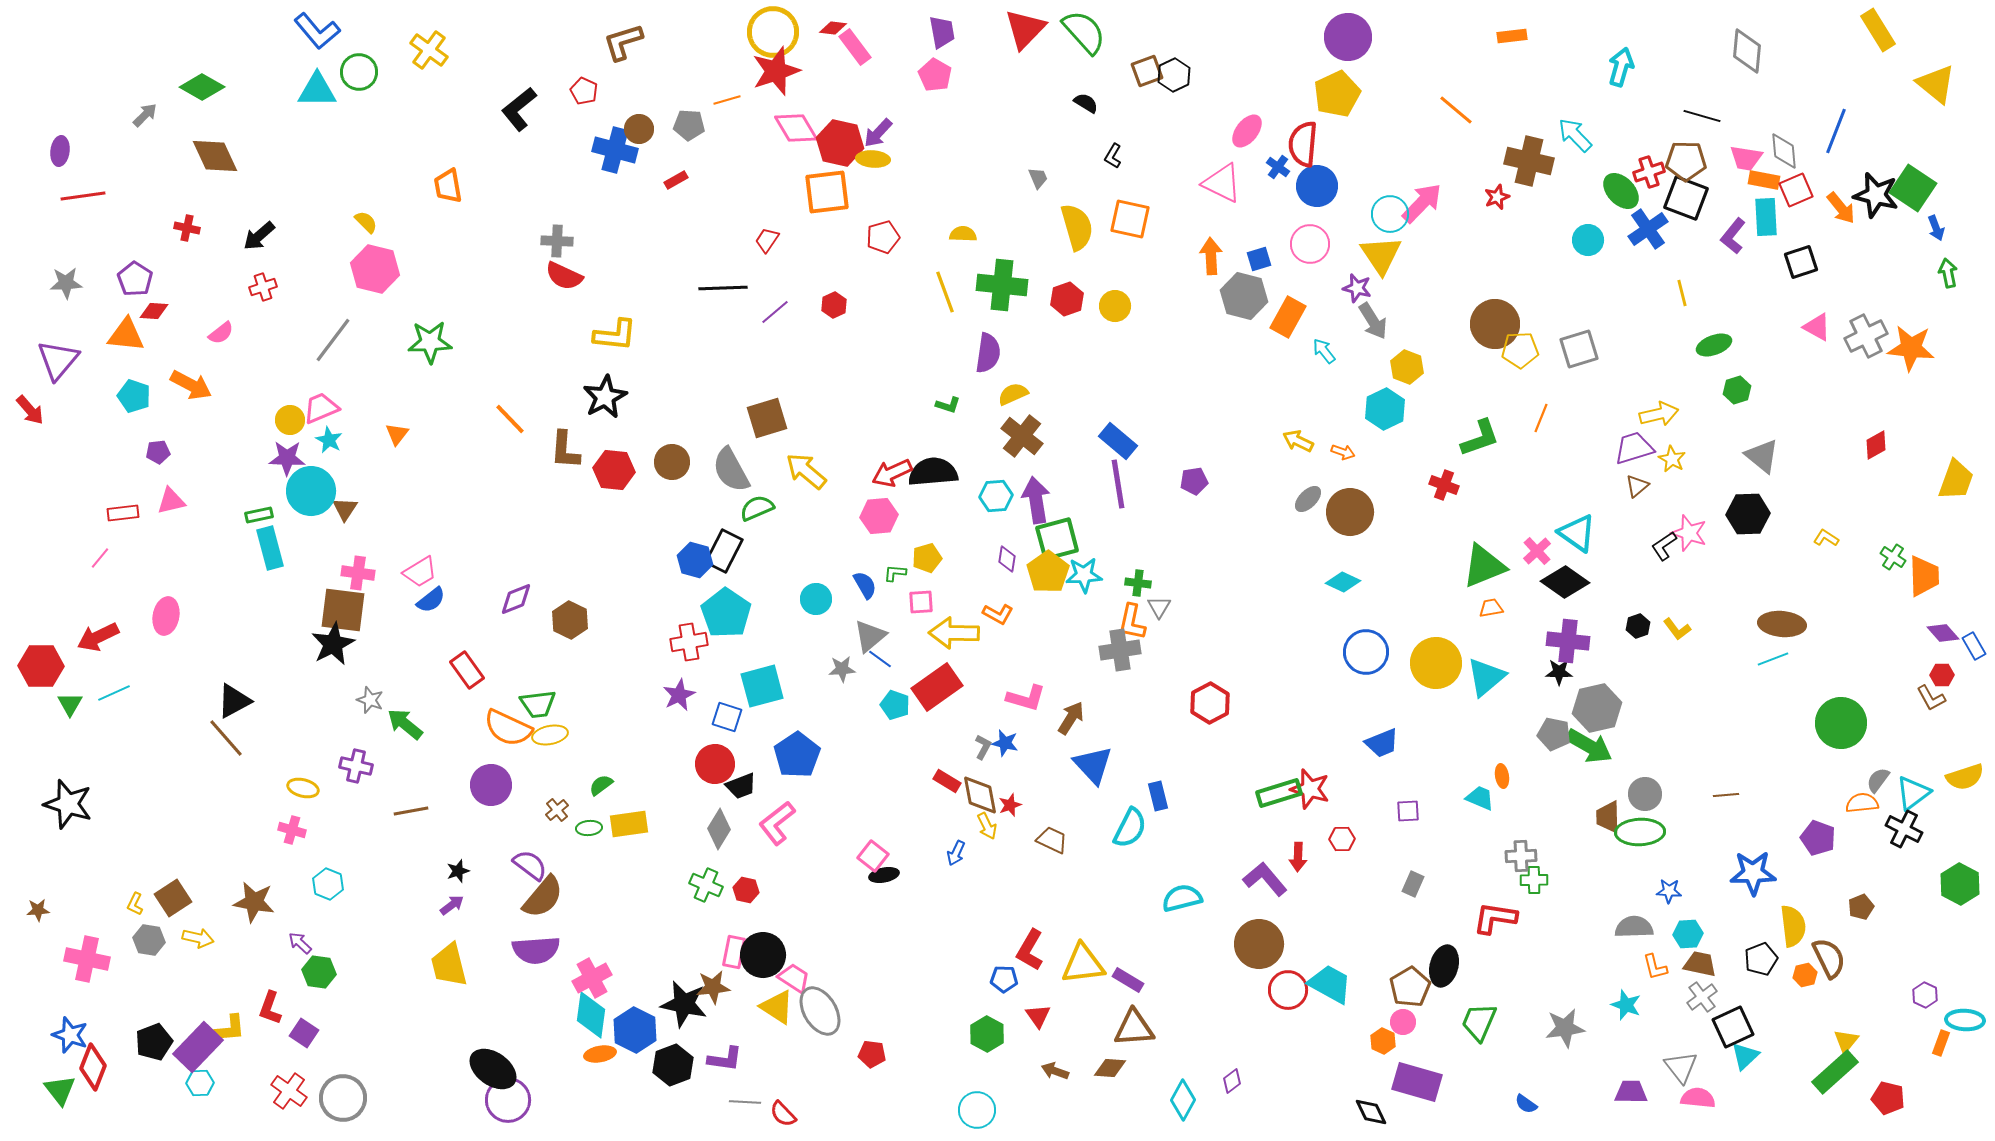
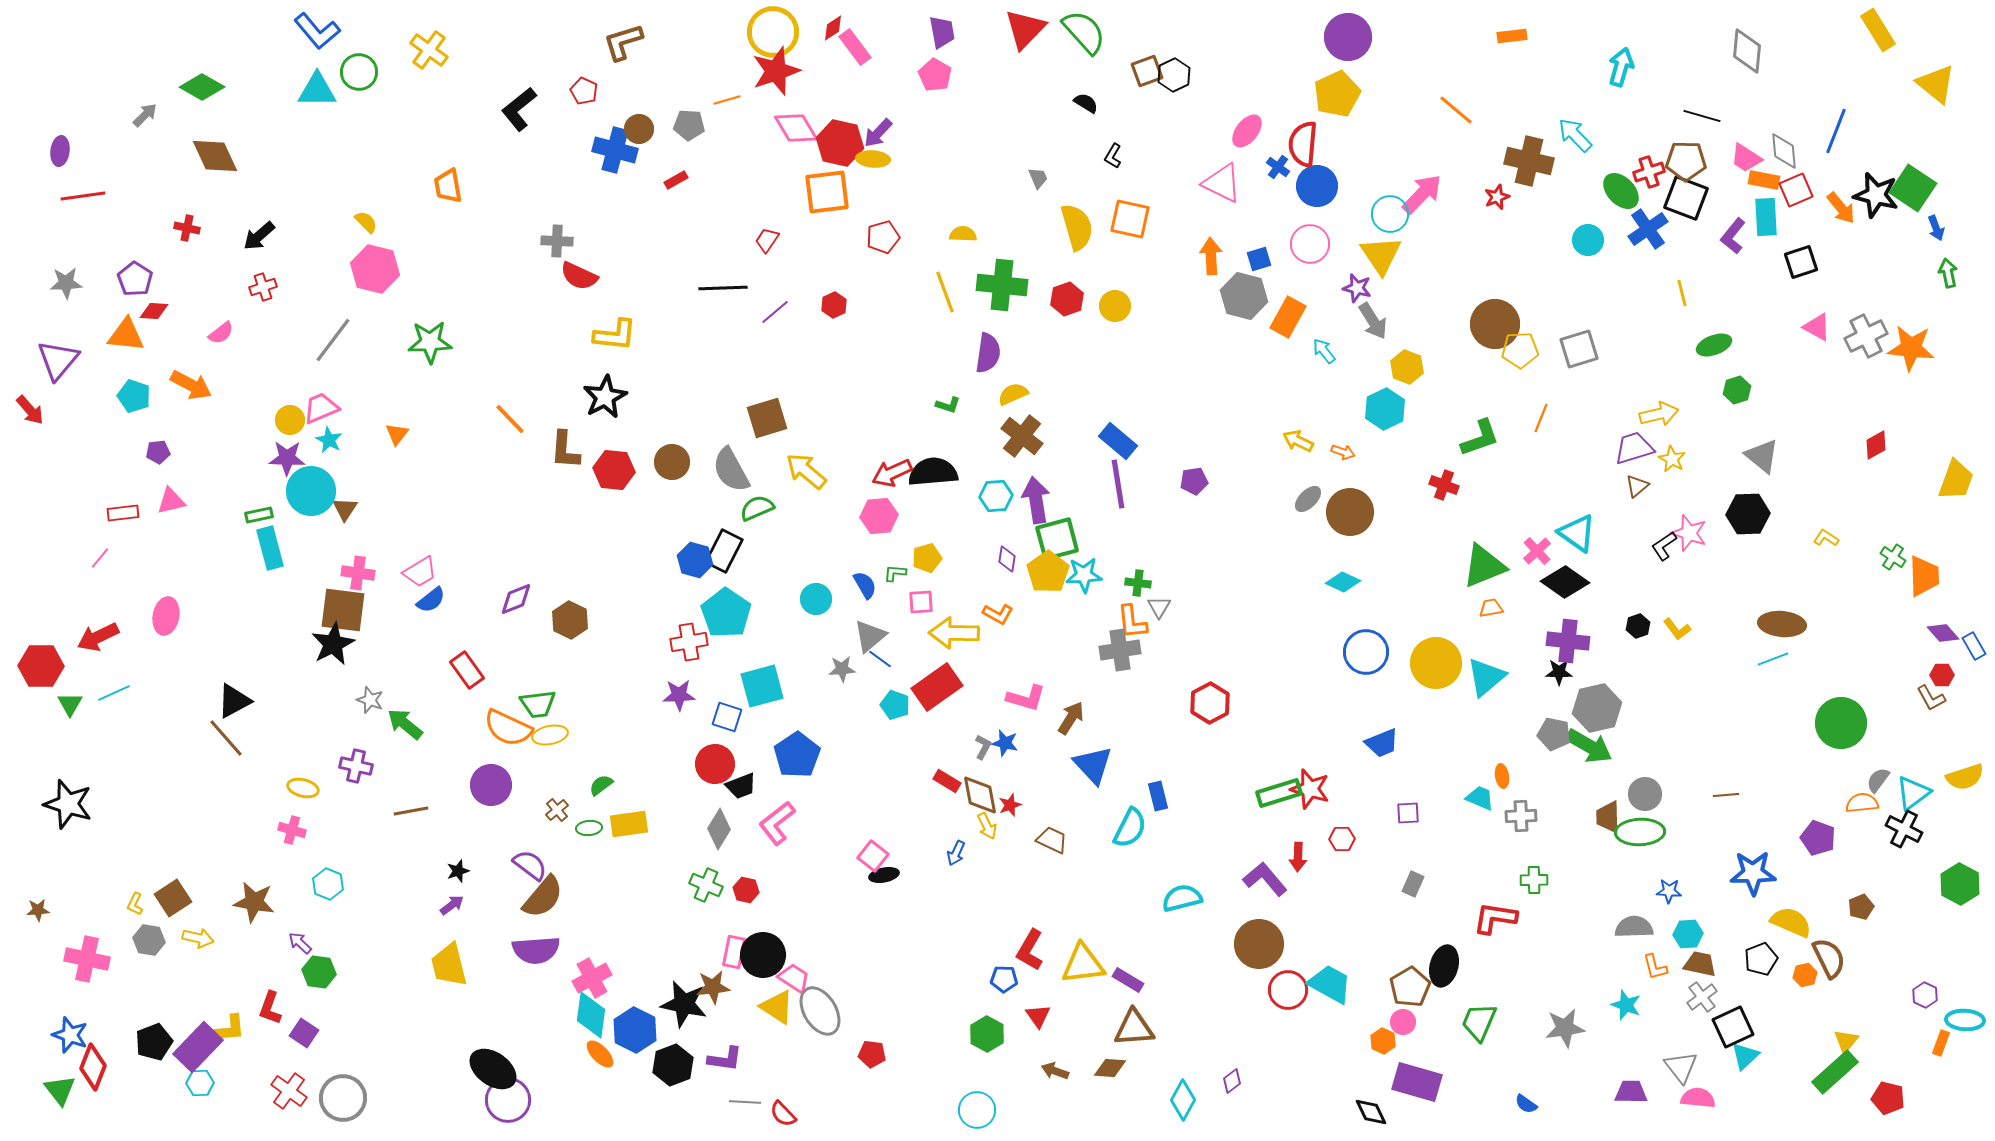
red diamond at (833, 28): rotated 40 degrees counterclockwise
pink trapezoid at (1746, 158): rotated 24 degrees clockwise
pink arrow at (1422, 203): moved 9 px up
red semicircle at (564, 276): moved 15 px right
orange L-shape at (1132, 622): rotated 18 degrees counterclockwise
purple star at (679, 695): rotated 24 degrees clockwise
purple square at (1408, 811): moved 2 px down
gray cross at (1521, 856): moved 40 px up
yellow semicircle at (1793, 926): moved 2 px left, 4 px up; rotated 60 degrees counterclockwise
orange ellipse at (600, 1054): rotated 56 degrees clockwise
